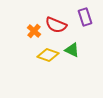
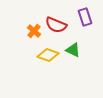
green triangle: moved 1 px right
